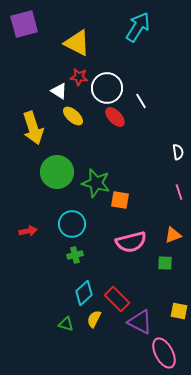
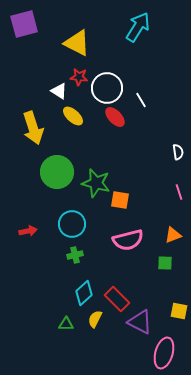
white line: moved 1 px up
pink semicircle: moved 3 px left, 2 px up
yellow semicircle: moved 1 px right
green triangle: rotated 14 degrees counterclockwise
pink ellipse: rotated 44 degrees clockwise
